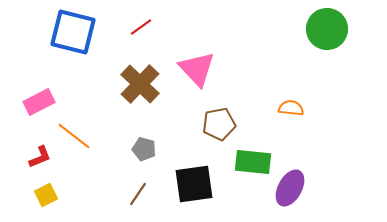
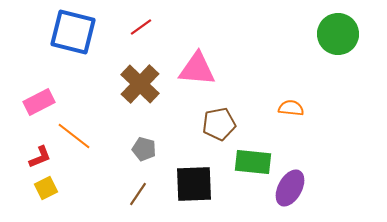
green circle: moved 11 px right, 5 px down
pink triangle: rotated 42 degrees counterclockwise
black square: rotated 6 degrees clockwise
yellow square: moved 7 px up
